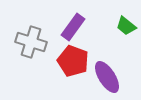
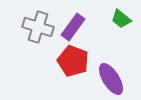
green trapezoid: moved 5 px left, 7 px up
gray cross: moved 7 px right, 15 px up
purple ellipse: moved 4 px right, 2 px down
